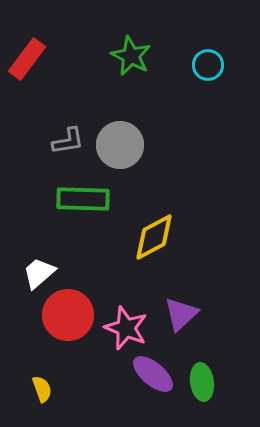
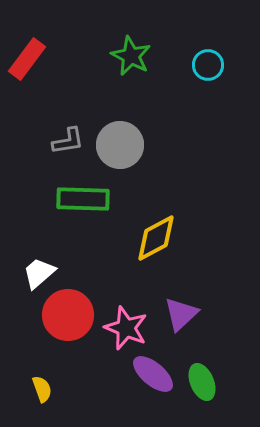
yellow diamond: moved 2 px right, 1 px down
green ellipse: rotated 15 degrees counterclockwise
